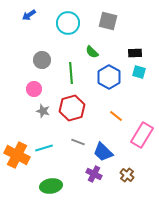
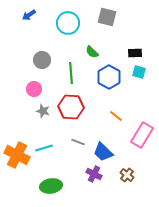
gray square: moved 1 px left, 4 px up
red hexagon: moved 1 px left, 1 px up; rotated 20 degrees clockwise
